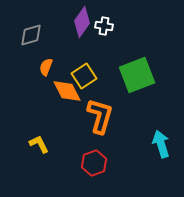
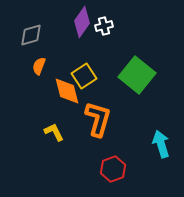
white cross: rotated 24 degrees counterclockwise
orange semicircle: moved 7 px left, 1 px up
green square: rotated 30 degrees counterclockwise
orange diamond: rotated 12 degrees clockwise
orange L-shape: moved 2 px left, 3 px down
yellow L-shape: moved 15 px right, 12 px up
red hexagon: moved 19 px right, 6 px down
